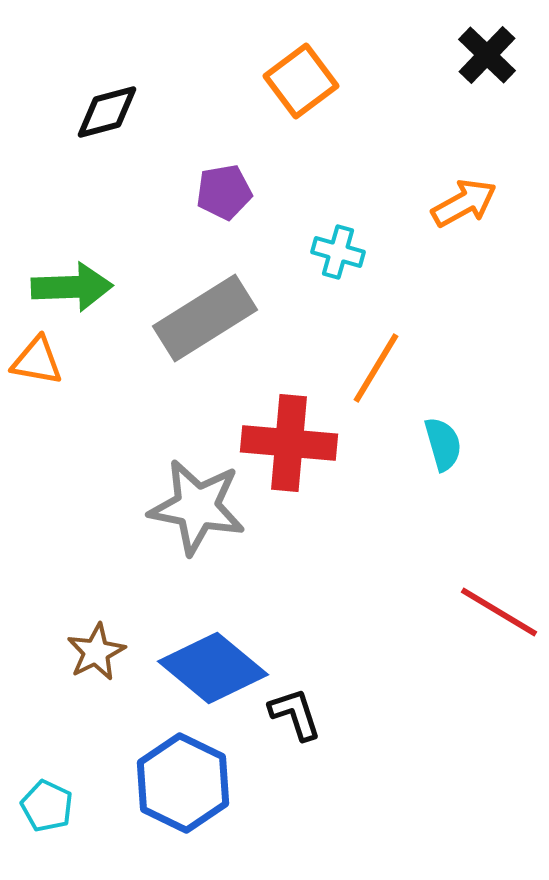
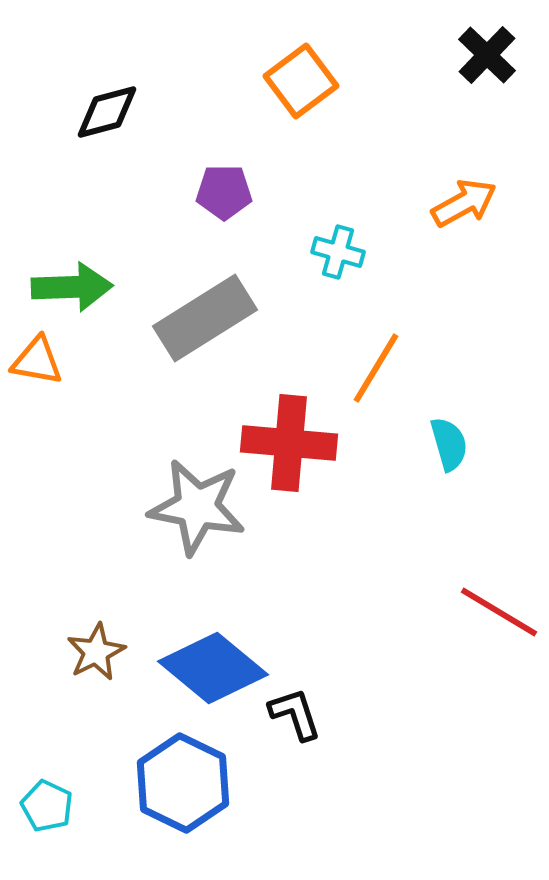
purple pentagon: rotated 10 degrees clockwise
cyan semicircle: moved 6 px right
